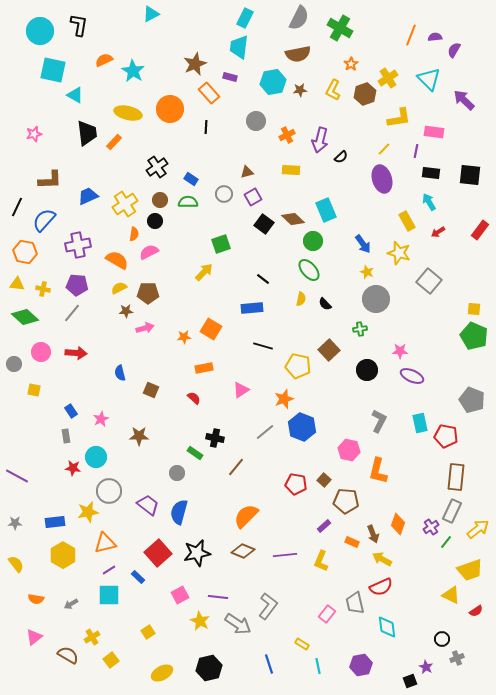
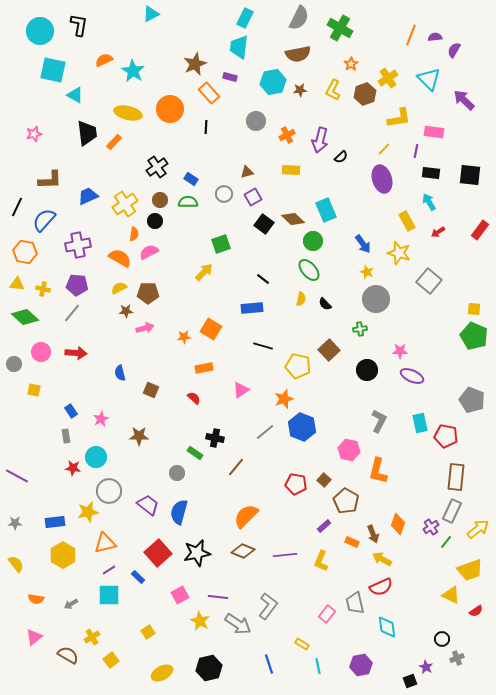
orange semicircle at (117, 260): moved 3 px right, 2 px up
brown pentagon at (346, 501): rotated 25 degrees clockwise
